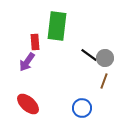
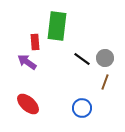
black line: moved 7 px left, 4 px down
purple arrow: rotated 90 degrees clockwise
brown line: moved 1 px right, 1 px down
